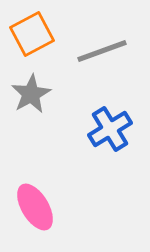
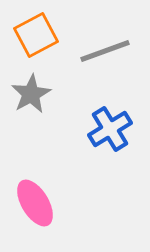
orange square: moved 4 px right, 1 px down
gray line: moved 3 px right
pink ellipse: moved 4 px up
